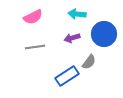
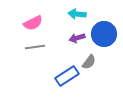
pink semicircle: moved 6 px down
purple arrow: moved 5 px right
